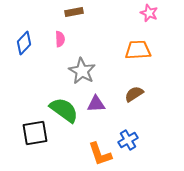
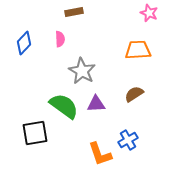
green semicircle: moved 4 px up
